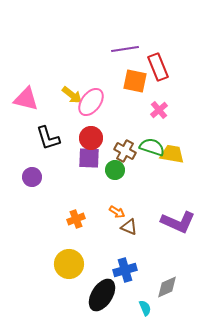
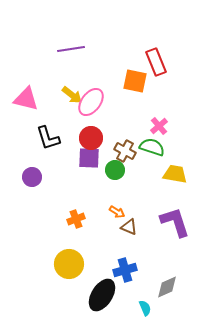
purple line: moved 54 px left
red rectangle: moved 2 px left, 5 px up
pink cross: moved 16 px down
yellow trapezoid: moved 3 px right, 20 px down
purple L-shape: moved 3 px left; rotated 132 degrees counterclockwise
